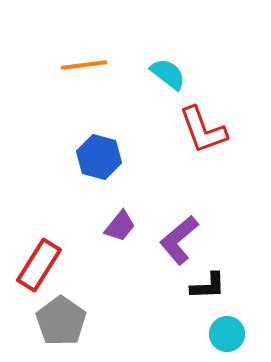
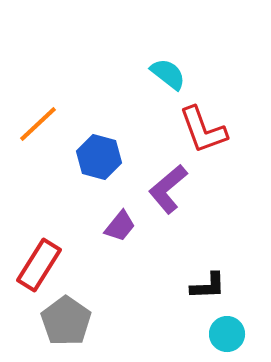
orange line: moved 46 px left, 59 px down; rotated 36 degrees counterclockwise
purple L-shape: moved 11 px left, 51 px up
gray pentagon: moved 5 px right
